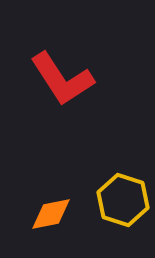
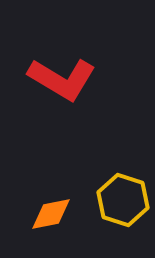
red L-shape: rotated 26 degrees counterclockwise
